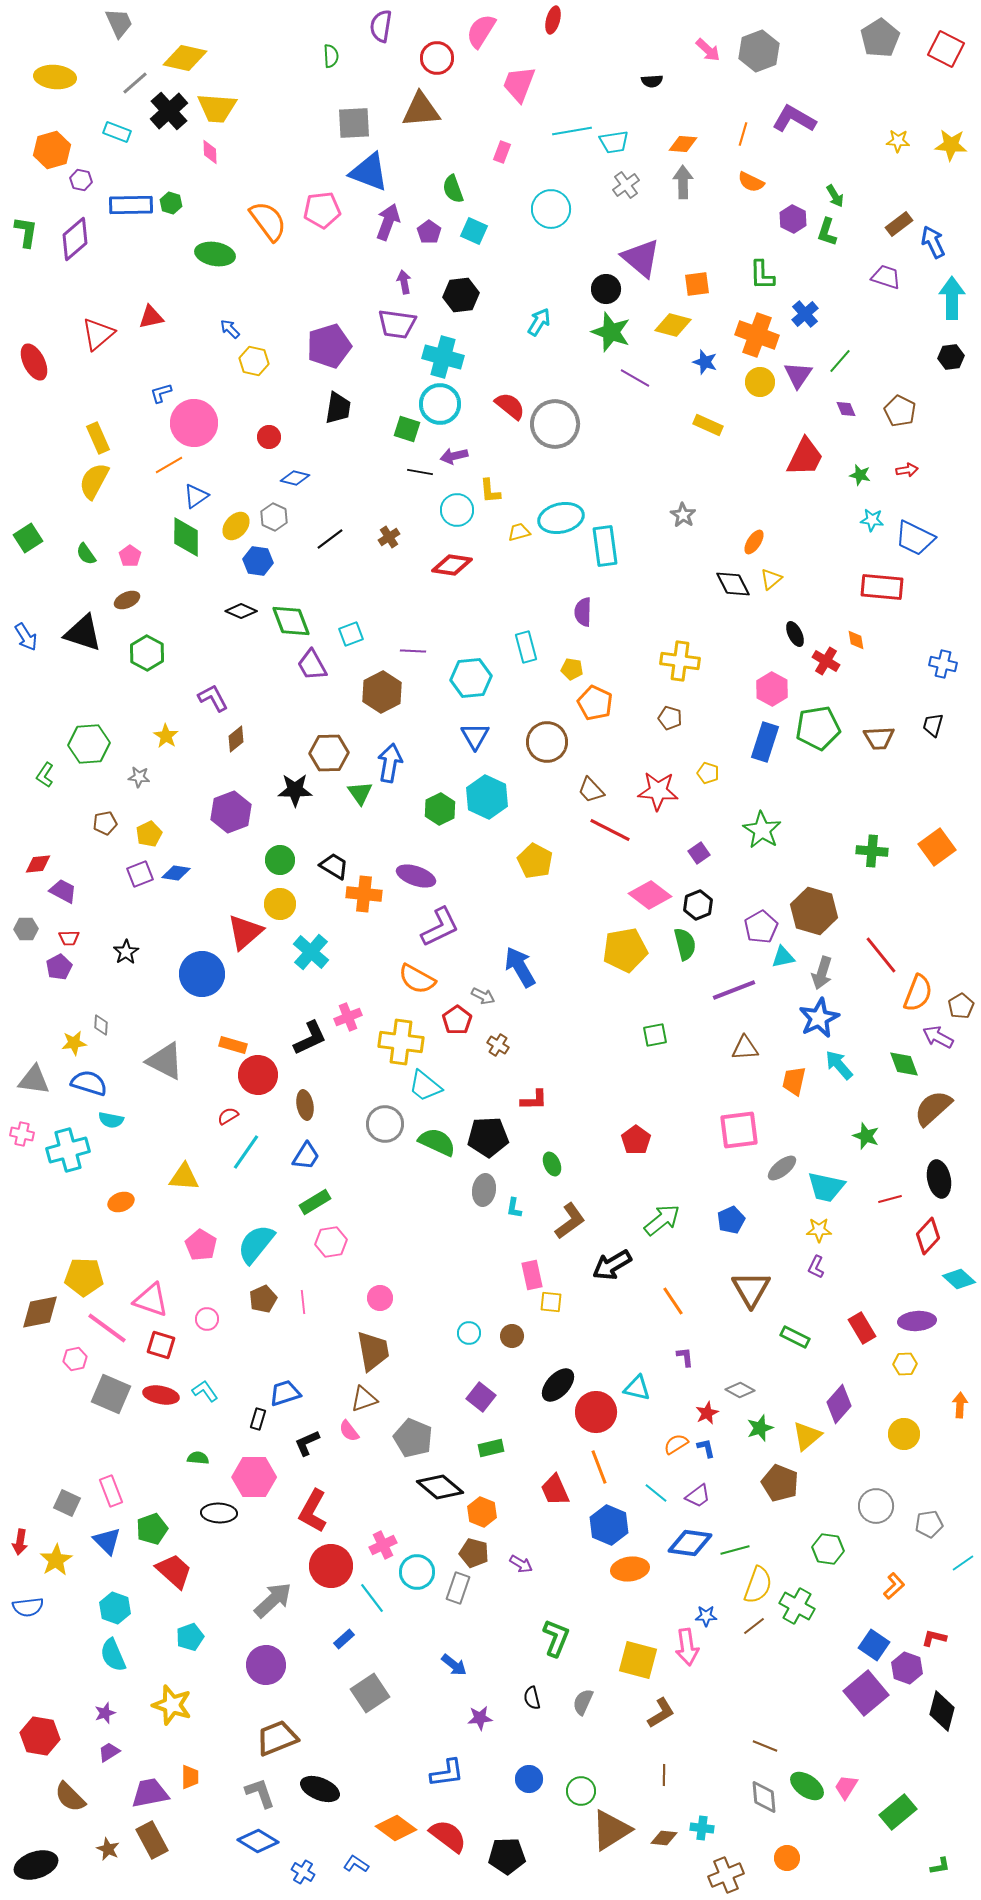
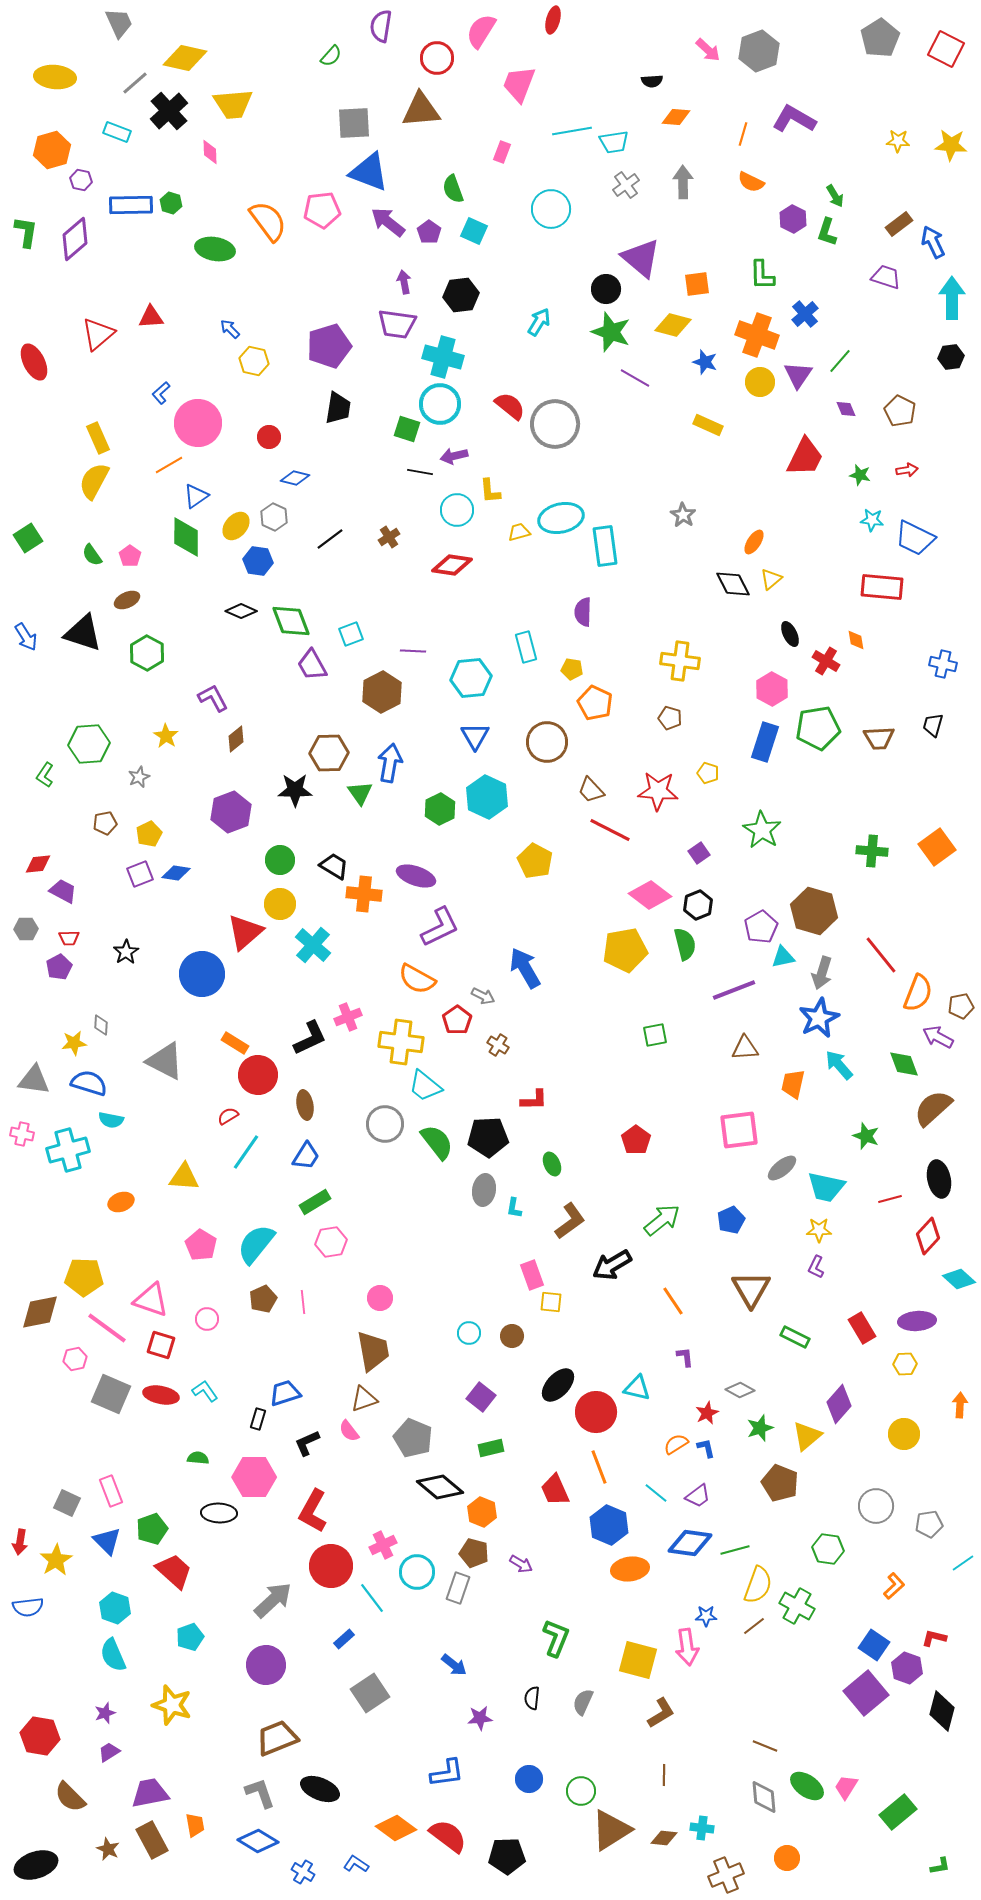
green semicircle at (331, 56): rotated 45 degrees clockwise
yellow trapezoid at (217, 108): moved 16 px right, 4 px up; rotated 9 degrees counterclockwise
orange diamond at (683, 144): moved 7 px left, 27 px up
purple arrow at (388, 222): rotated 72 degrees counterclockwise
green ellipse at (215, 254): moved 5 px up
red triangle at (151, 317): rotated 8 degrees clockwise
blue L-shape at (161, 393): rotated 25 degrees counterclockwise
pink circle at (194, 423): moved 4 px right
green semicircle at (86, 554): moved 6 px right, 1 px down
black ellipse at (795, 634): moved 5 px left
gray star at (139, 777): rotated 30 degrees counterclockwise
cyan cross at (311, 952): moved 2 px right, 7 px up
blue arrow at (520, 967): moved 5 px right, 1 px down
brown pentagon at (961, 1006): rotated 20 degrees clockwise
orange rectangle at (233, 1045): moved 2 px right, 2 px up; rotated 16 degrees clockwise
orange trapezoid at (794, 1081): moved 1 px left, 3 px down
green semicircle at (437, 1142): rotated 27 degrees clockwise
pink rectangle at (532, 1275): rotated 8 degrees counterclockwise
black semicircle at (532, 1698): rotated 20 degrees clockwise
orange trapezoid at (190, 1777): moved 5 px right, 48 px down; rotated 10 degrees counterclockwise
